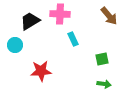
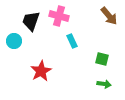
pink cross: moved 1 px left, 2 px down; rotated 12 degrees clockwise
black trapezoid: moved 1 px right; rotated 40 degrees counterclockwise
cyan rectangle: moved 1 px left, 2 px down
cyan circle: moved 1 px left, 4 px up
green square: rotated 24 degrees clockwise
red star: rotated 25 degrees counterclockwise
